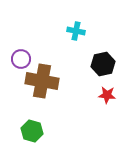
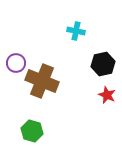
purple circle: moved 5 px left, 4 px down
brown cross: rotated 12 degrees clockwise
red star: rotated 18 degrees clockwise
